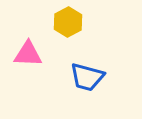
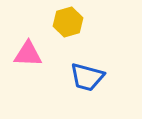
yellow hexagon: rotated 12 degrees clockwise
